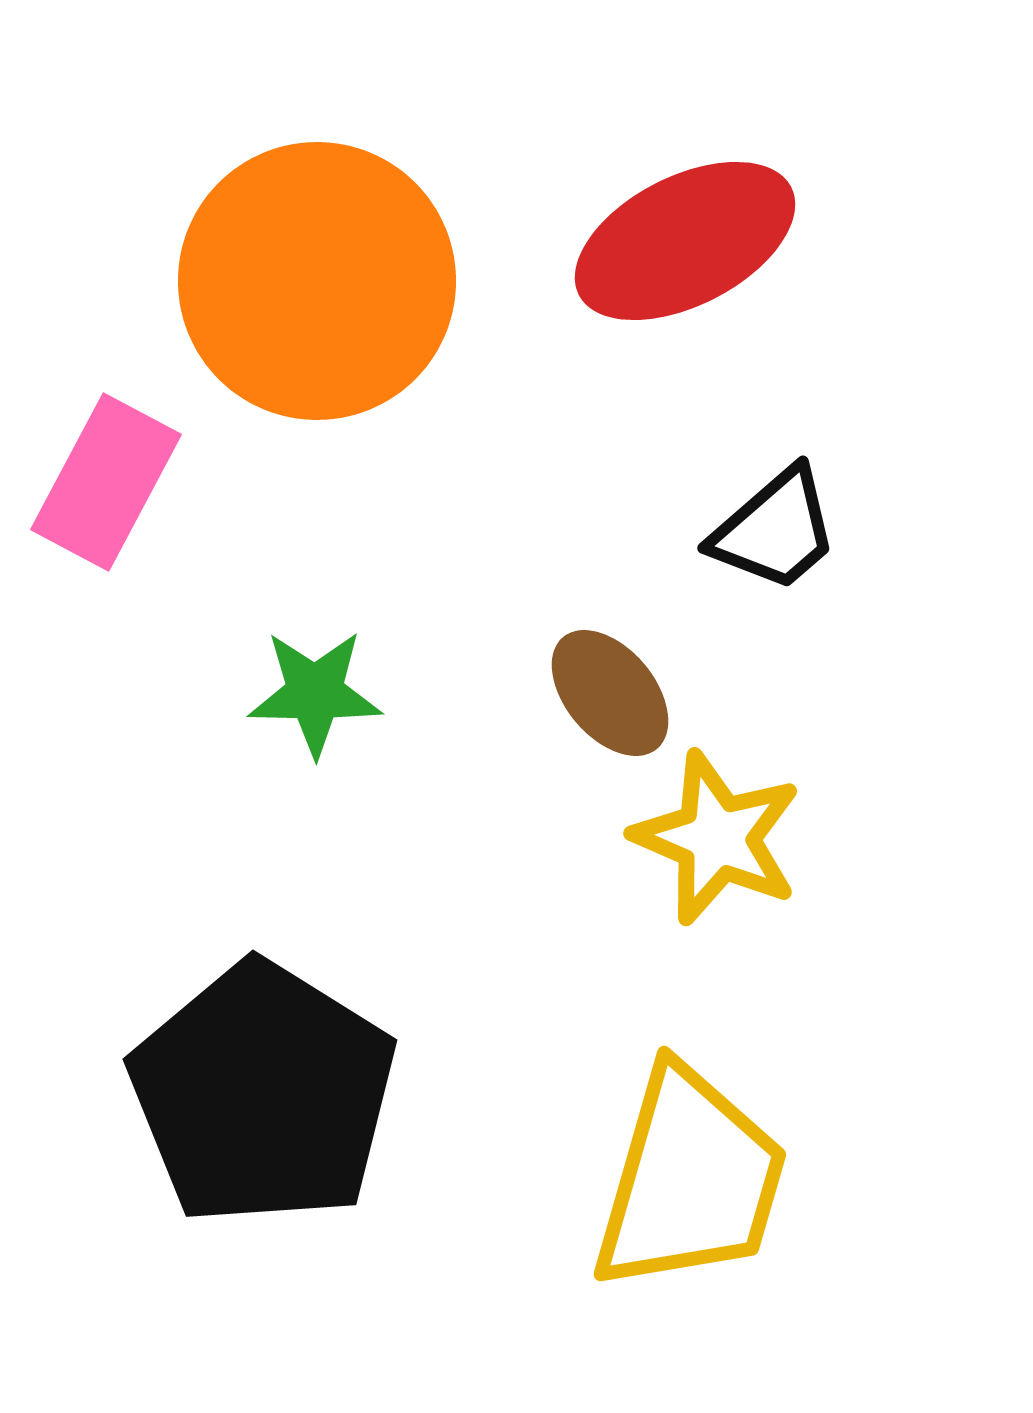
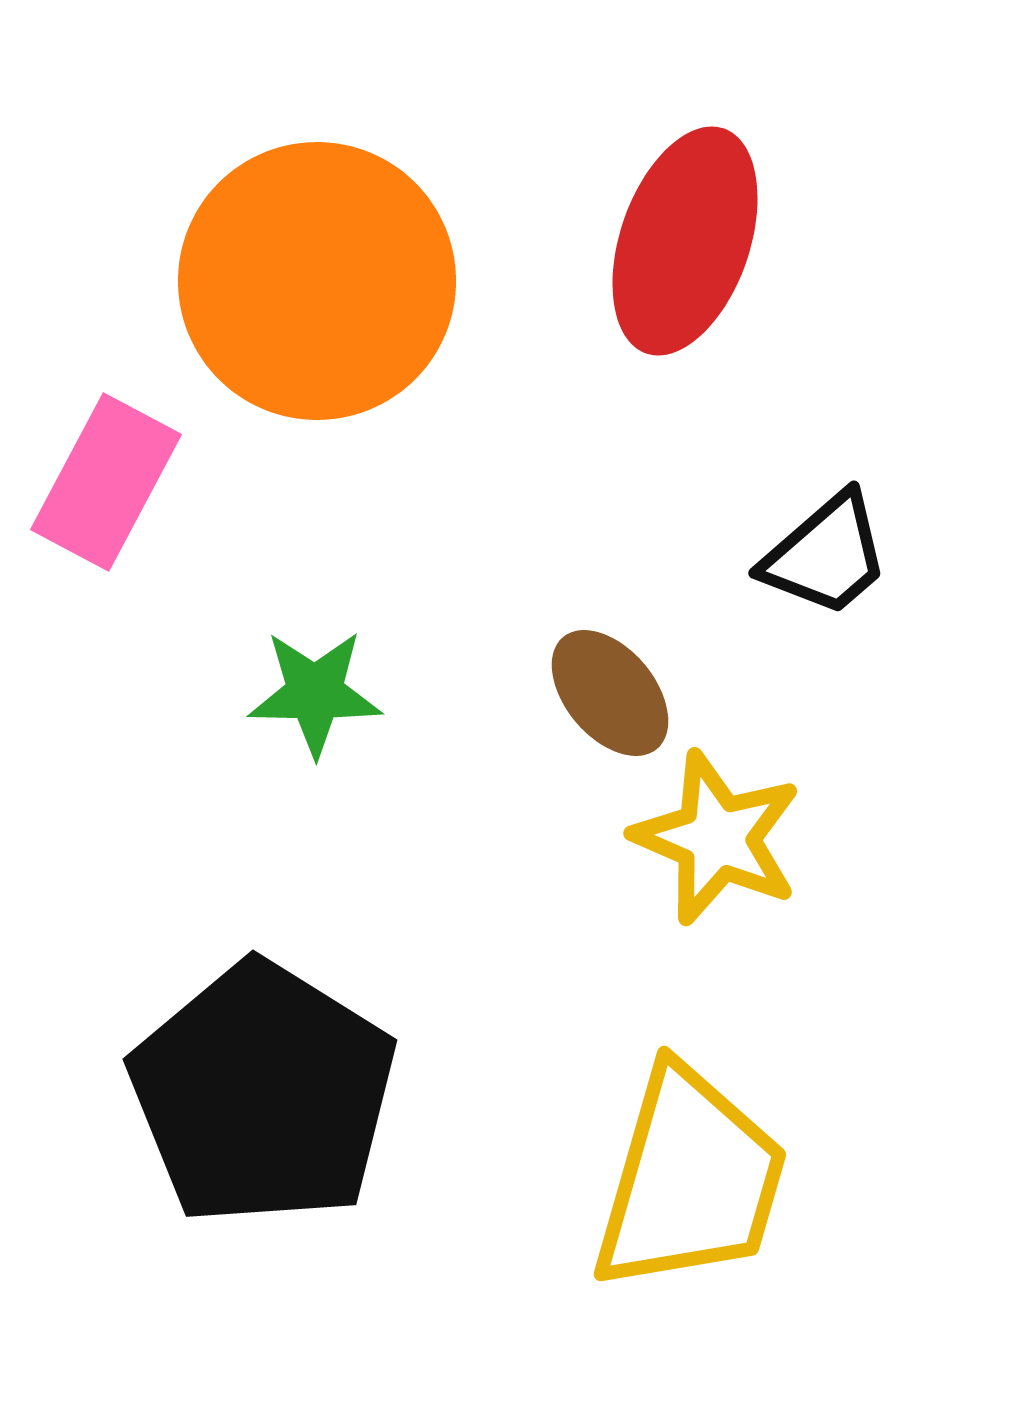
red ellipse: rotated 44 degrees counterclockwise
black trapezoid: moved 51 px right, 25 px down
